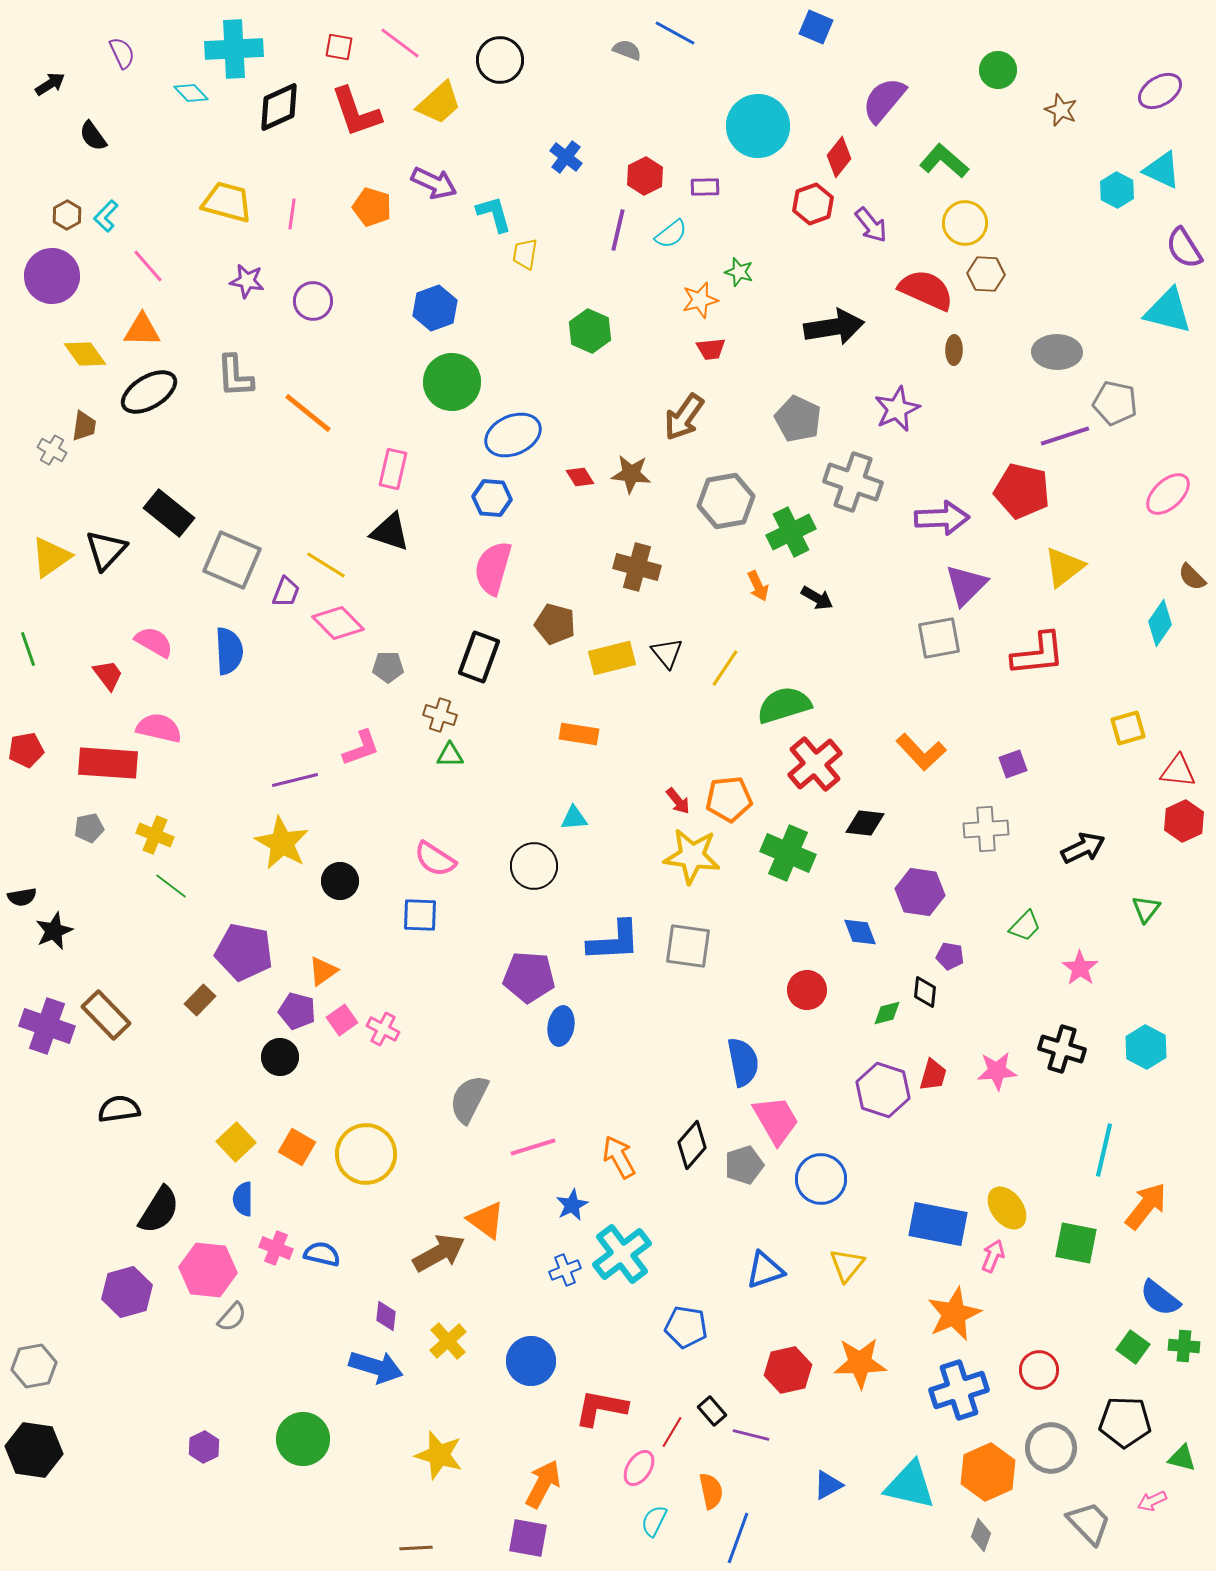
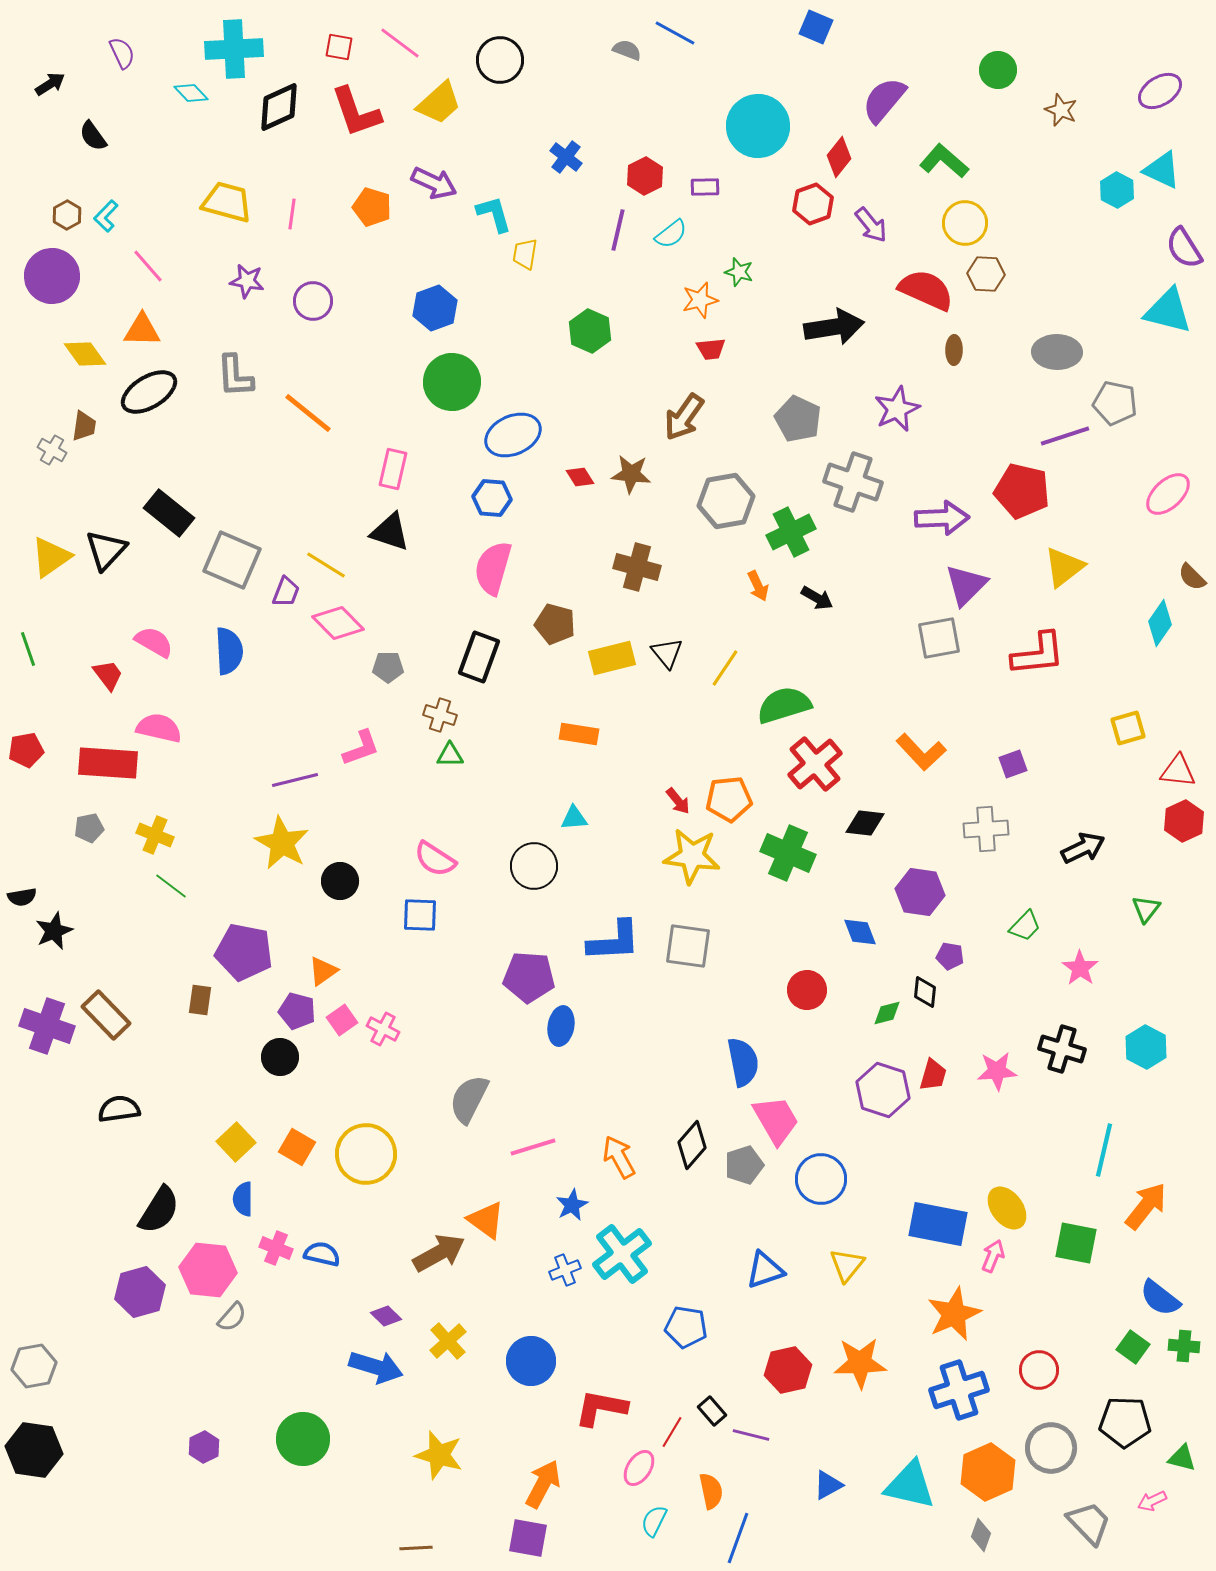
brown rectangle at (200, 1000): rotated 36 degrees counterclockwise
purple hexagon at (127, 1292): moved 13 px right
purple diamond at (386, 1316): rotated 52 degrees counterclockwise
